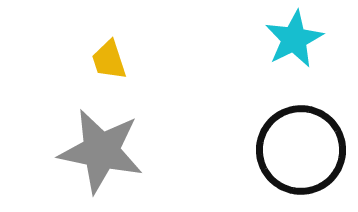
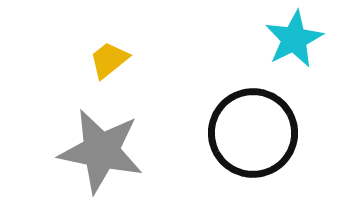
yellow trapezoid: rotated 69 degrees clockwise
black circle: moved 48 px left, 17 px up
